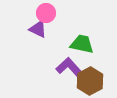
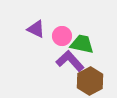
pink circle: moved 16 px right, 23 px down
purple triangle: moved 2 px left
purple L-shape: moved 7 px up
